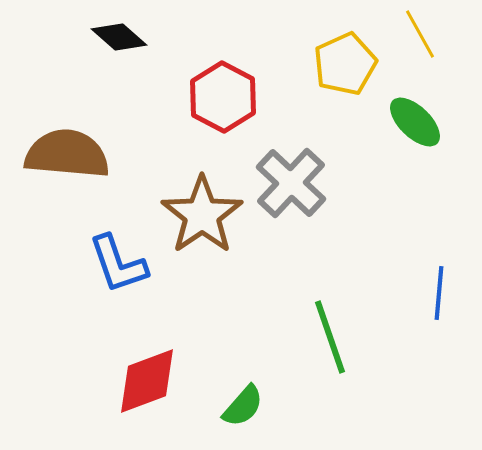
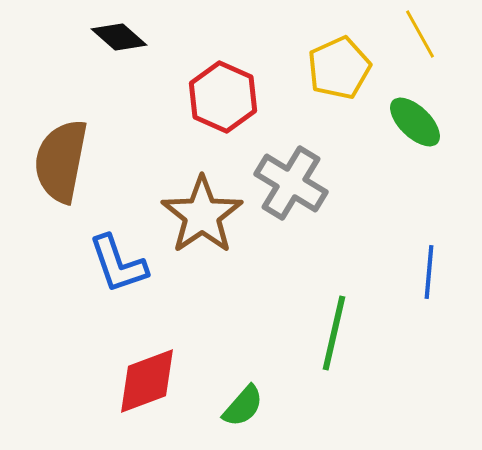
yellow pentagon: moved 6 px left, 4 px down
red hexagon: rotated 4 degrees counterclockwise
brown semicircle: moved 6 px left, 7 px down; rotated 84 degrees counterclockwise
gray cross: rotated 12 degrees counterclockwise
blue line: moved 10 px left, 21 px up
green line: moved 4 px right, 4 px up; rotated 32 degrees clockwise
